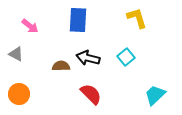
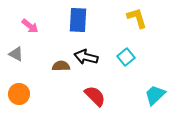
black arrow: moved 2 px left, 1 px up
red semicircle: moved 4 px right, 2 px down
